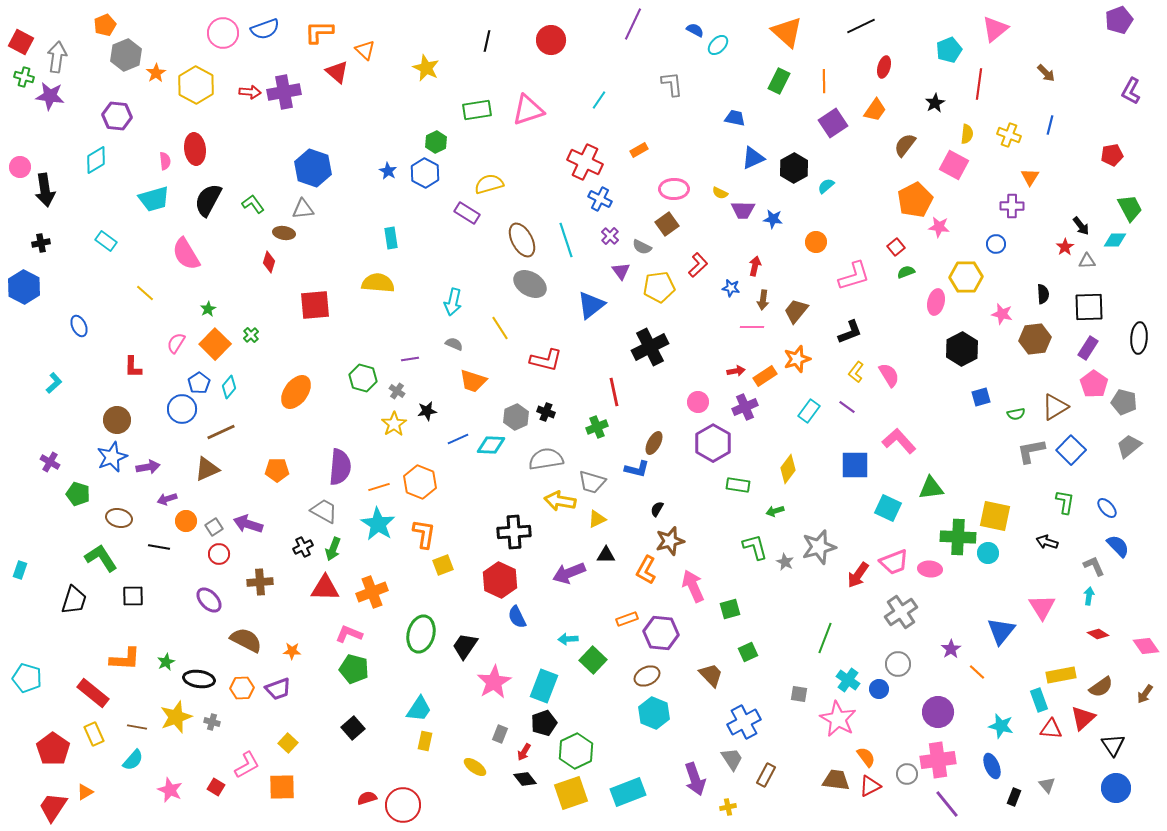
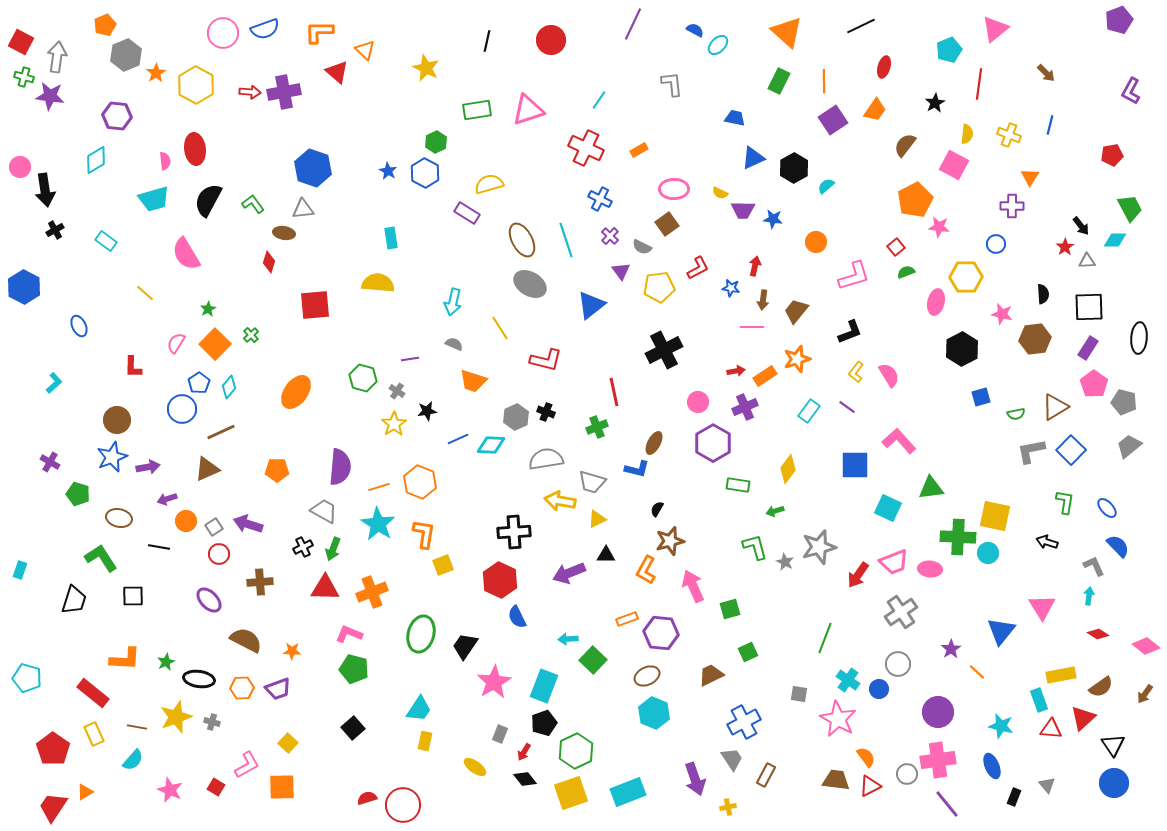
purple square at (833, 123): moved 3 px up
red cross at (585, 162): moved 1 px right, 14 px up
black cross at (41, 243): moved 14 px right, 13 px up; rotated 18 degrees counterclockwise
red L-shape at (698, 265): moved 3 px down; rotated 15 degrees clockwise
black cross at (650, 347): moved 14 px right, 3 px down
pink diamond at (1146, 646): rotated 16 degrees counterclockwise
brown trapezoid at (711, 675): rotated 72 degrees counterclockwise
blue circle at (1116, 788): moved 2 px left, 5 px up
